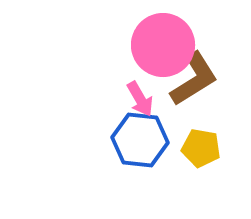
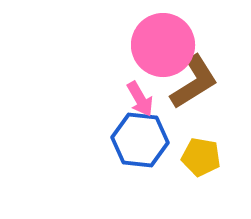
brown L-shape: moved 3 px down
yellow pentagon: moved 9 px down
